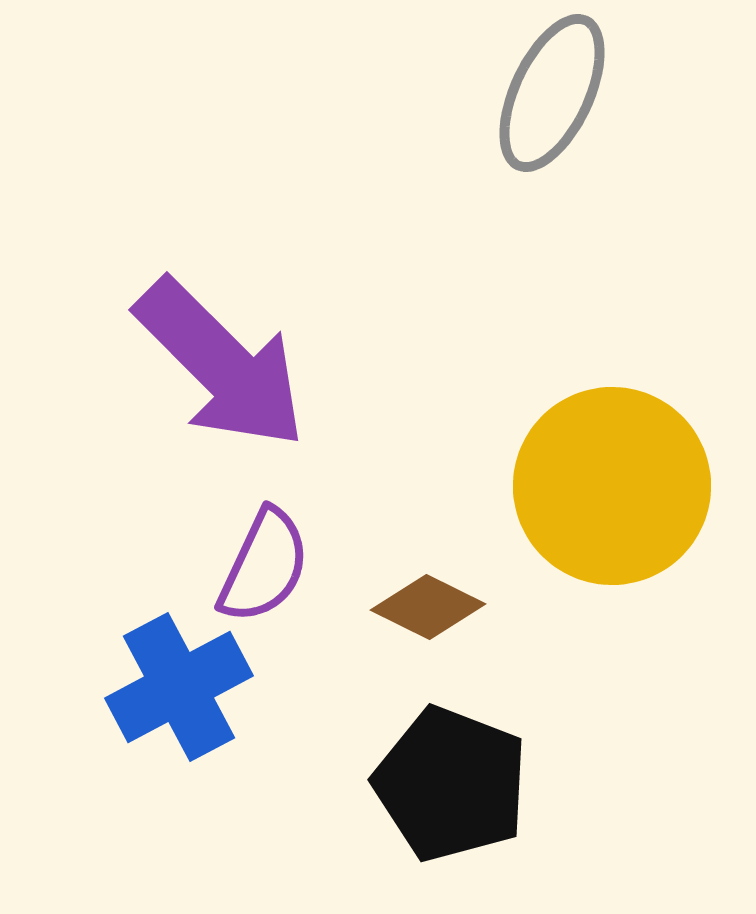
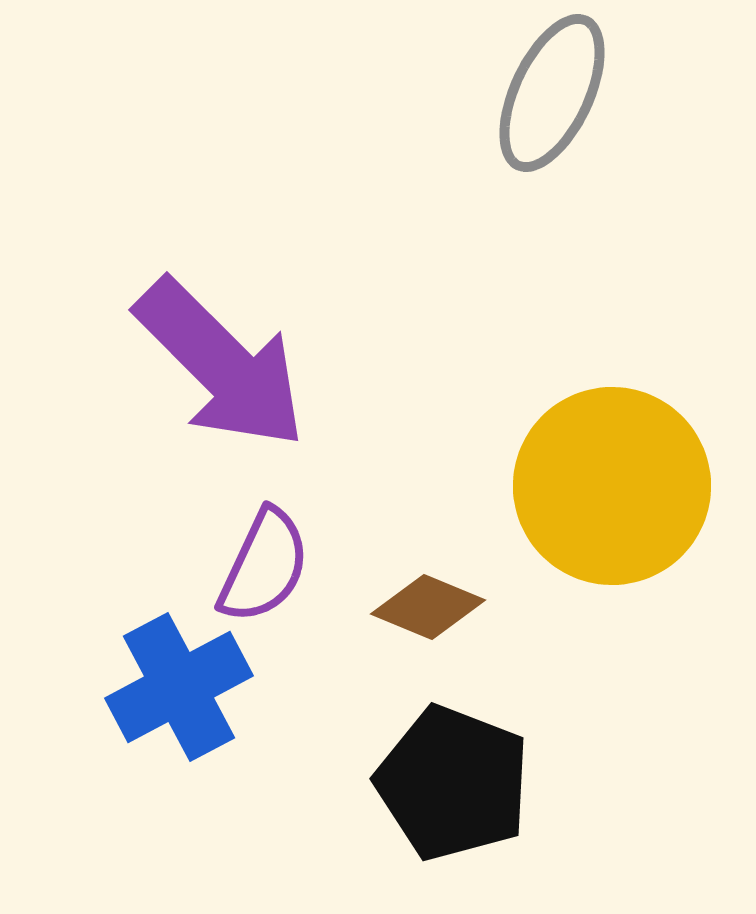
brown diamond: rotated 4 degrees counterclockwise
black pentagon: moved 2 px right, 1 px up
